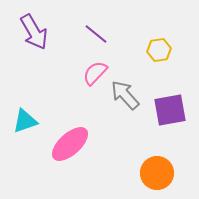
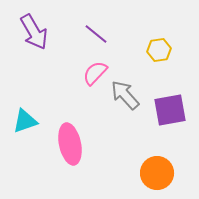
pink ellipse: rotated 60 degrees counterclockwise
